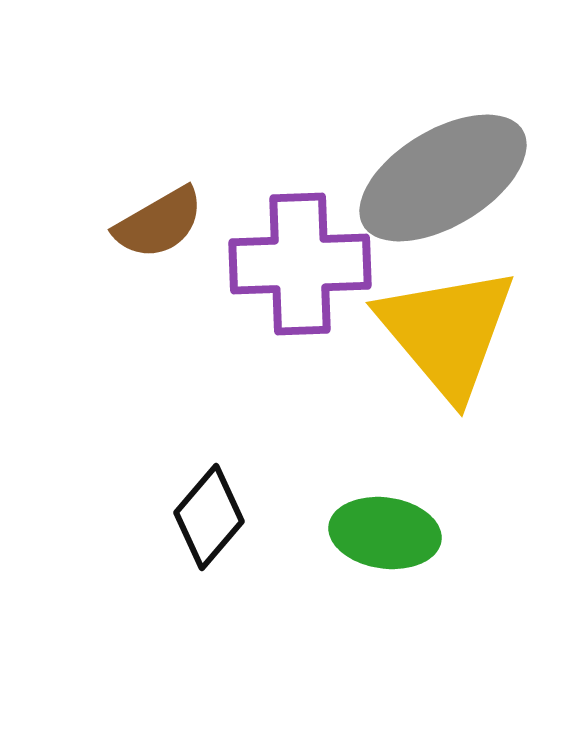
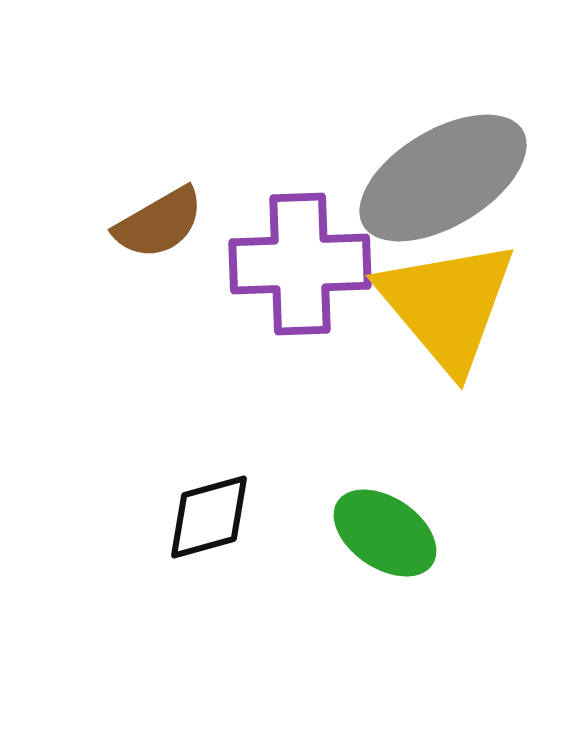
yellow triangle: moved 27 px up
black diamond: rotated 34 degrees clockwise
green ellipse: rotated 26 degrees clockwise
